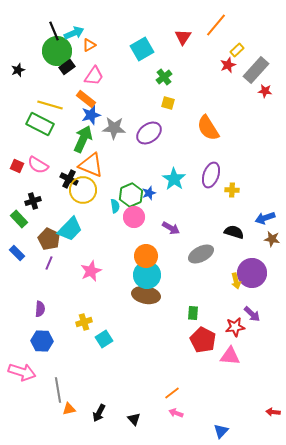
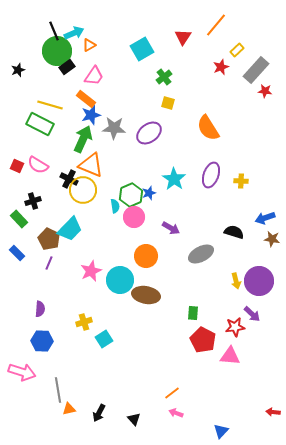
red star at (228, 65): moved 7 px left, 2 px down
yellow cross at (232, 190): moved 9 px right, 9 px up
purple circle at (252, 273): moved 7 px right, 8 px down
cyan circle at (147, 275): moved 27 px left, 5 px down
